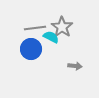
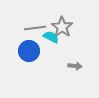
blue circle: moved 2 px left, 2 px down
